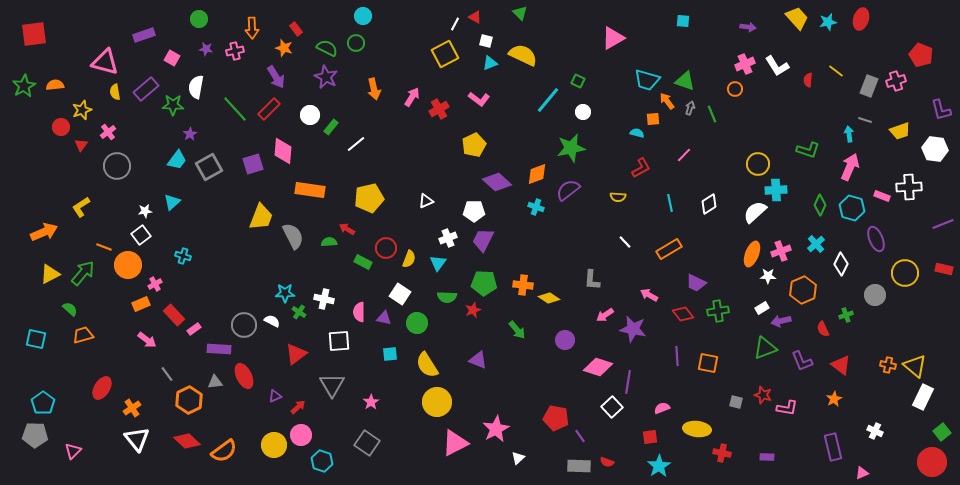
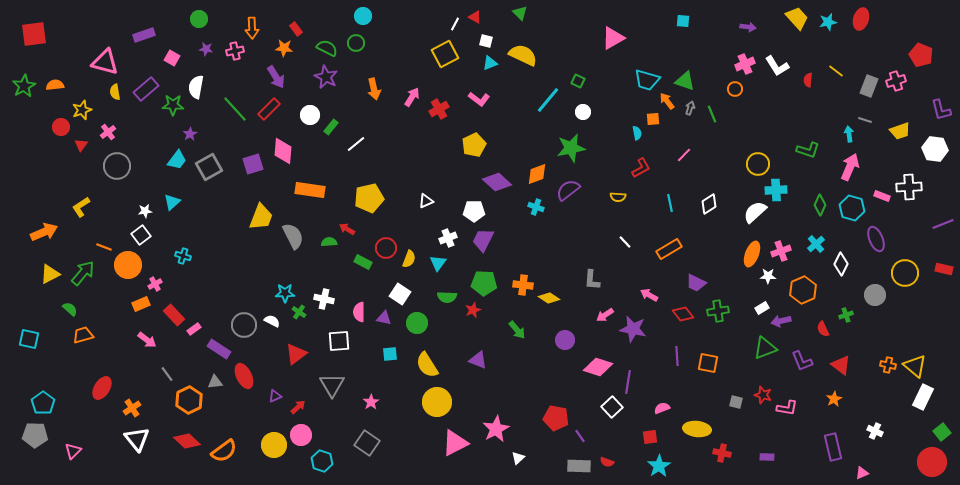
orange star at (284, 48): rotated 12 degrees counterclockwise
cyan semicircle at (637, 133): rotated 64 degrees clockwise
cyan square at (36, 339): moved 7 px left
purple rectangle at (219, 349): rotated 30 degrees clockwise
